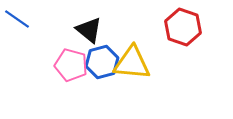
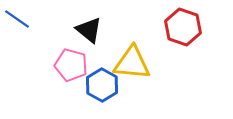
blue hexagon: moved 23 px down; rotated 16 degrees counterclockwise
